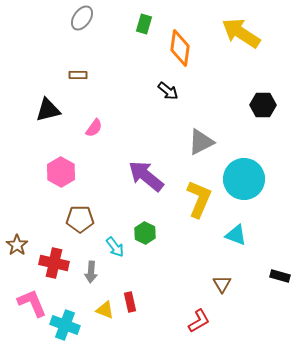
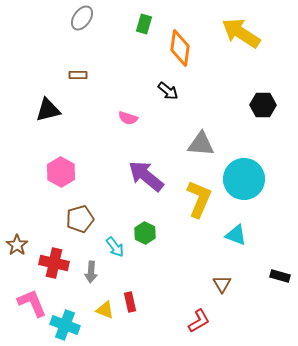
pink semicircle: moved 34 px right, 10 px up; rotated 72 degrees clockwise
gray triangle: moved 2 px down; rotated 32 degrees clockwise
brown pentagon: rotated 16 degrees counterclockwise
